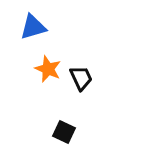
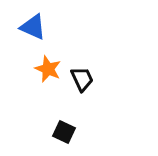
blue triangle: rotated 40 degrees clockwise
black trapezoid: moved 1 px right, 1 px down
